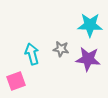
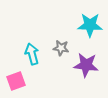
gray star: moved 1 px up
purple star: moved 2 px left, 6 px down
